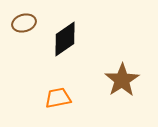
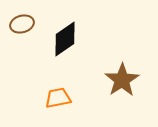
brown ellipse: moved 2 px left, 1 px down
